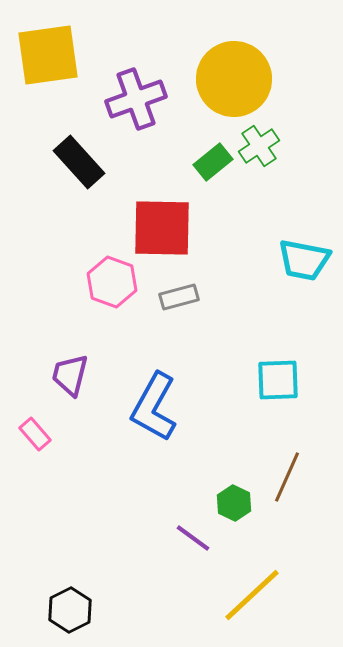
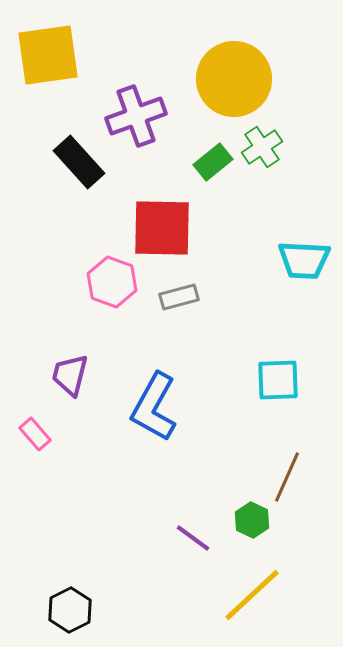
purple cross: moved 17 px down
green cross: moved 3 px right, 1 px down
cyan trapezoid: rotated 8 degrees counterclockwise
green hexagon: moved 18 px right, 17 px down
